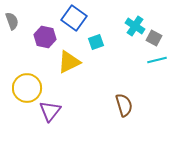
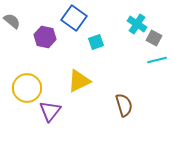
gray semicircle: rotated 30 degrees counterclockwise
cyan cross: moved 2 px right, 2 px up
yellow triangle: moved 10 px right, 19 px down
